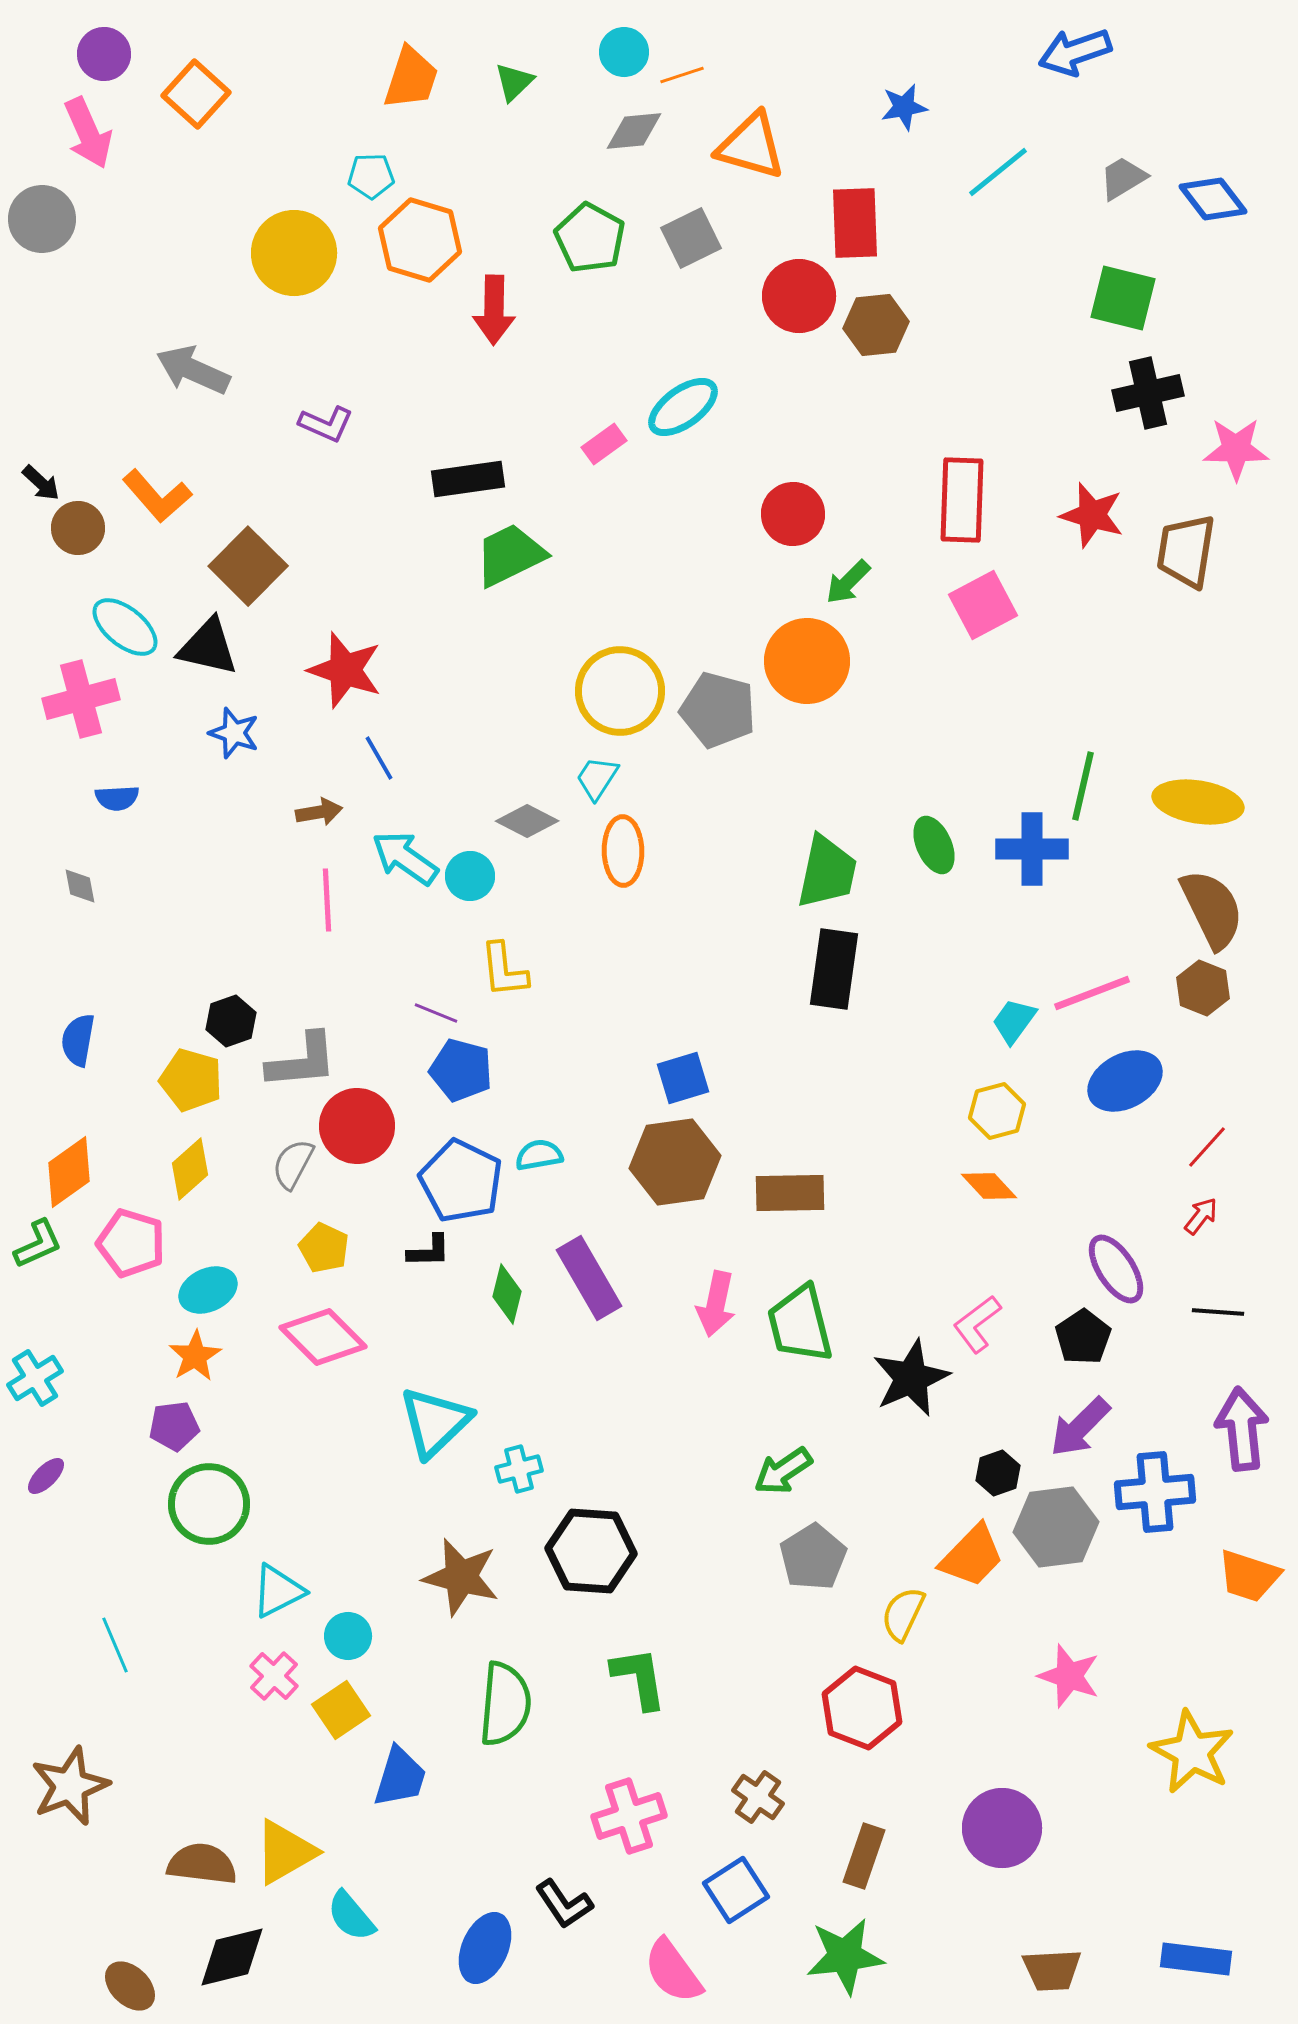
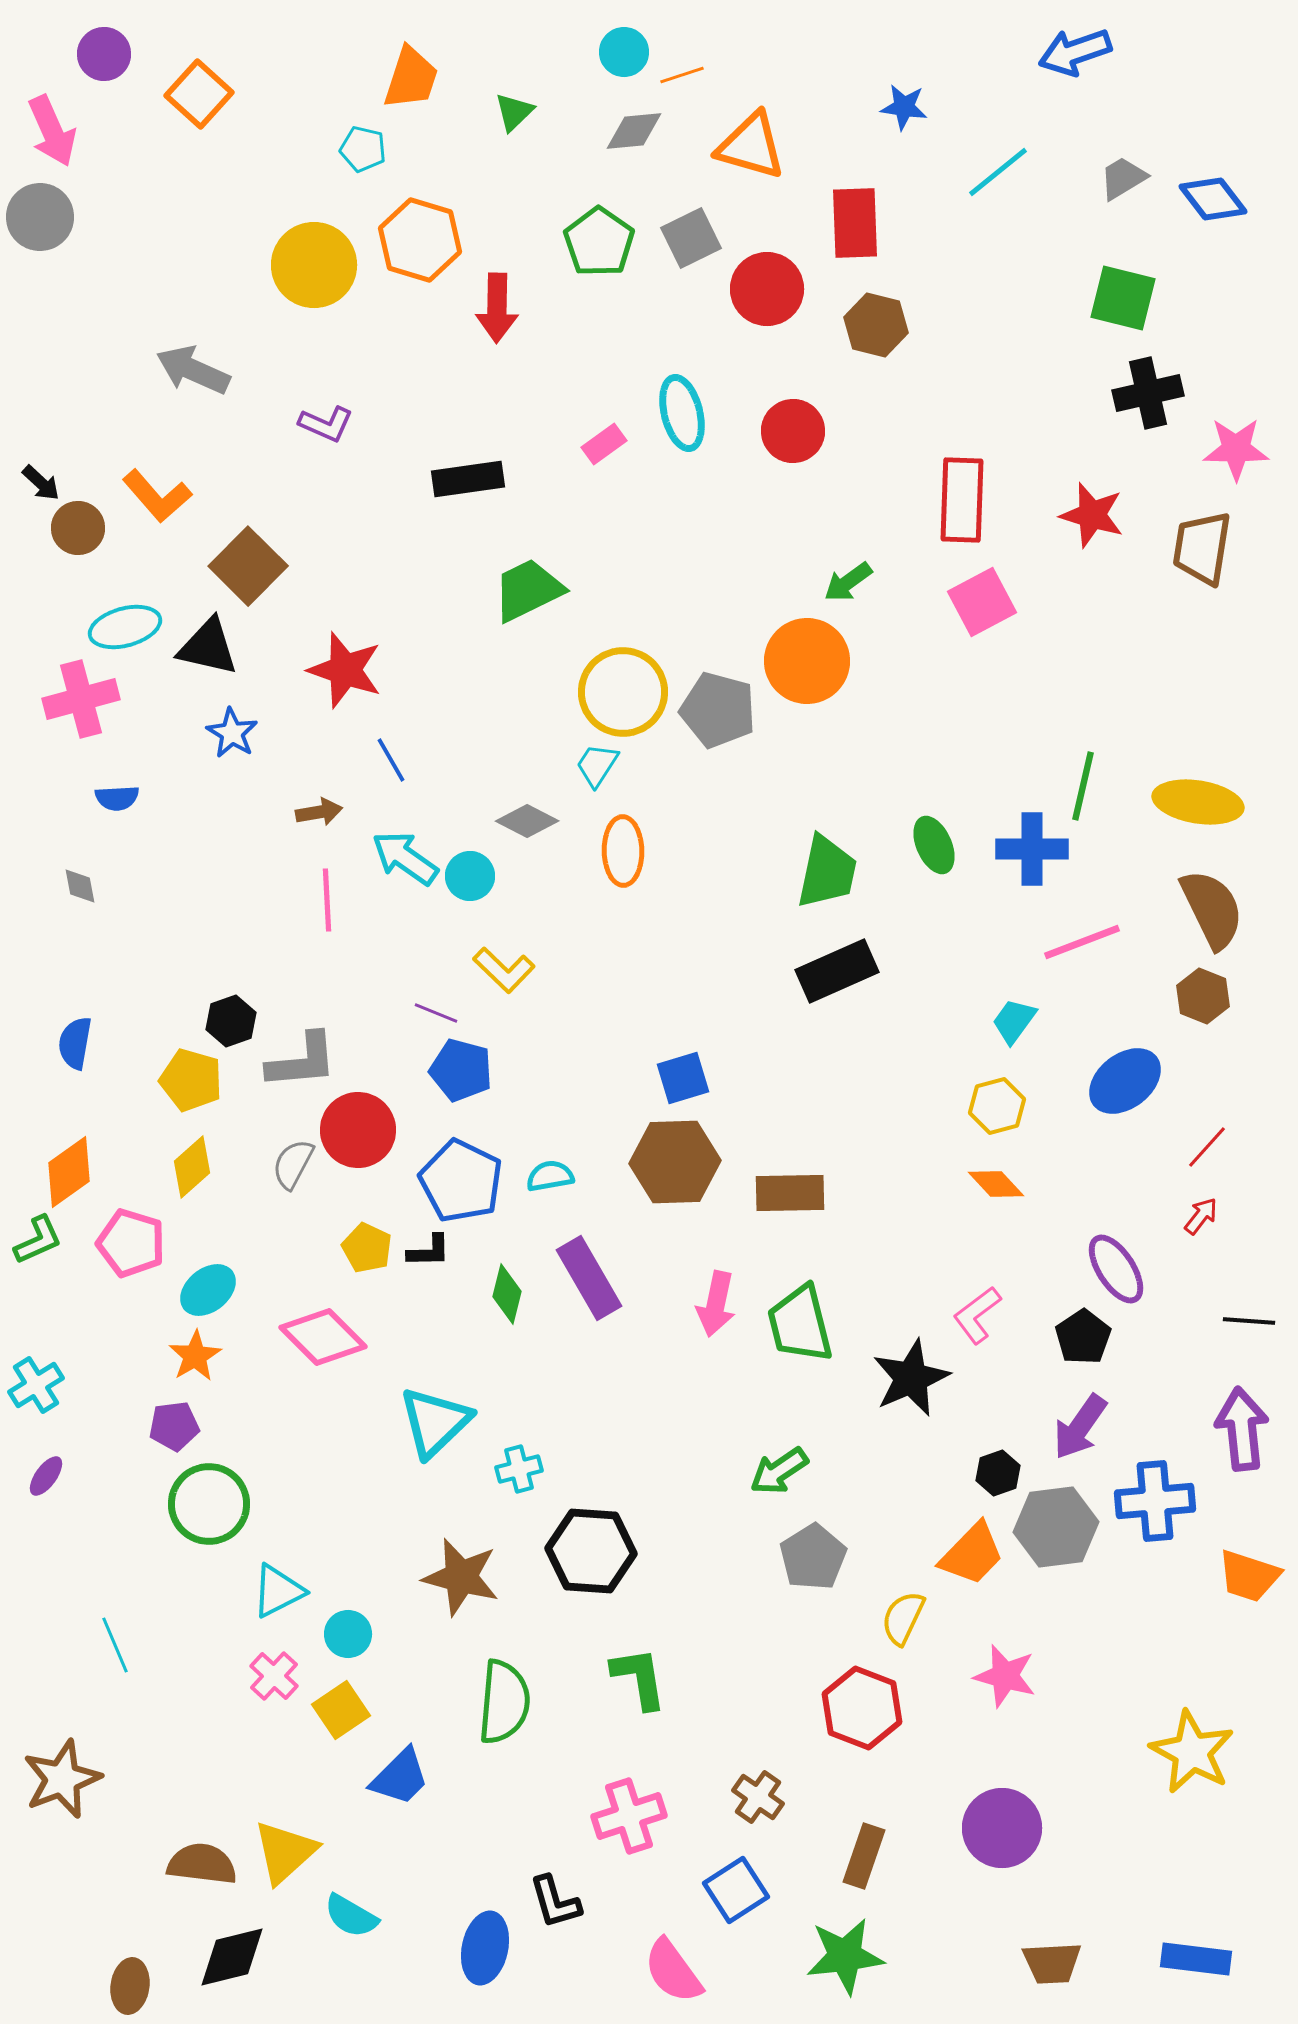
green triangle at (514, 82): moved 30 px down
orange square at (196, 94): moved 3 px right
blue star at (904, 107): rotated 18 degrees clockwise
pink arrow at (88, 133): moved 36 px left, 2 px up
cyan pentagon at (371, 176): moved 8 px left, 27 px up; rotated 15 degrees clockwise
gray circle at (42, 219): moved 2 px left, 2 px up
green pentagon at (590, 238): moved 9 px right, 4 px down; rotated 6 degrees clockwise
yellow circle at (294, 253): moved 20 px right, 12 px down
red circle at (799, 296): moved 32 px left, 7 px up
red arrow at (494, 310): moved 3 px right, 2 px up
brown hexagon at (876, 325): rotated 20 degrees clockwise
cyan ellipse at (683, 407): moved 1 px left, 6 px down; rotated 68 degrees counterclockwise
red circle at (793, 514): moved 83 px up
brown trapezoid at (1186, 551): moved 16 px right, 3 px up
green trapezoid at (510, 555): moved 18 px right, 35 px down
green arrow at (848, 582): rotated 9 degrees clockwise
pink square at (983, 605): moved 1 px left, 3 px up
cyan ellipse at (125, 627): rotated 54 degrees counterclockwise
yellow circle at (620, 691): moved 3 px right, 1 px down
blue star at (234, 733): moved 2 px left; rotated 12 degrees clockwise
blue line at (379, 758): moved 12 px right, 2 px down
cyan trapezoid at (597, 778): moved 13 px up
black rectangle at (834, 969): moved 3 px right, 2 px down; rotated 58 degrees clockwise
yellow L-shape at (504, 970): rotated 40 degrees counterclockwise
brown hexagon at (1203, 988): moved 8 px down
pink line at (1092, 993): moved 10 px left, 51 px up
blue semicircle at (78, 1040): moved 3 px left, 3 px down
blue ellipse at (1125, 1081): rotated 10 degrees counterclockwise
yellow hexagon at (997, 1111): moved 5 px up
red circle at (357, 1126): moved 1 px right, 4 px down
cyan semicircle at (539, 1155): moved 11 px right, 21 px down
brown hexagon at (675, 1162): rotated 6 degrees clockwise
yellow diamond at (190, 1169): moved 2 px right, 2 px up
orange diamond at (989, 1186): moved 7 px right, 2 px up
green L-shape at (38, 1244): moved 4 px up
yellow pentagon at (324, 1248): moved 43 px right
cyan ellipse at (208, 1290): rotated 14 degrees counterclockwise
black line at (1218, 1312): moved 31 px right, 9 px down
pink L-shape at (977, 1324): moved 9 px up
cyan cross at (35, 1378): moved 1 px right, 7 px down
purple arrow at (1080, 1427): rotated 10 degrees counterclockwise
green arrow at (783, 1471): moved 4 px left
purple ellipse at (46, 1476): rotated 9 degrees counterclockwise
blue cross at (1155, 1492): moved 9 px down
orange trapezoid at (972, 1556): moved 2 px up
yellow semicircle at (903, 1614): moved 4 px down
cyan circle at (348, 1636): moved 2 px up
pink star at (1069, 1676): moved 64 px left; rotated 4 degrees counterclockwise
green semicircle at (505, 1704): moved 1 px left, 2 px up
blue trapezoid at (400, 1777): rotated 28 degrees clockwise
brown star at (70, 1786): moved 8 px left, 7 px up
yellow triangle at (285, 1852): rotated 12 degrees counterclockwise
black L-shape at (564, 1904): moved 9 px left, 2 px up; rotated 18 degrees clockwise
cyan semicircle at (351, 1916): rotated 20 degrees counterclockwise
blue ellipse at (485, 1948): rotated 12 degrees counterclockwise
brown trapezoid at (1052, 1970): moved 7 px up
brown ellipse at (130, 1986): rotated 54 degrees clockwise
